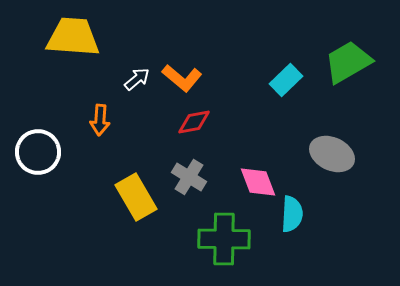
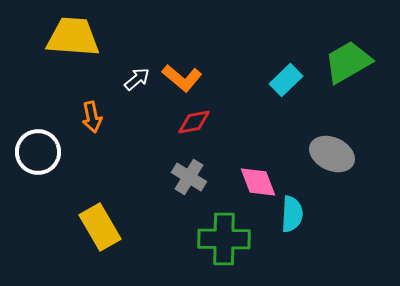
orange arrow: moved 8 px left, 3 px up; rotated 16 degrees counterclockwise
yellow rectangle: moved 36 px left, 30 px down
